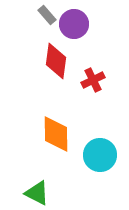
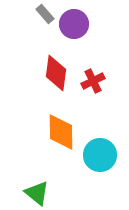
gray rectangle: moved 2 px left, 1 px up
red diamond: moved 12 px down
red cross: moved 1 px down
orange diamond: moved 5 px right, 2 px up
green triangle: rotated 12 degrees clockwise
